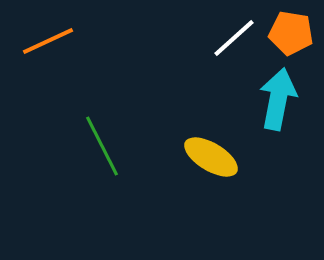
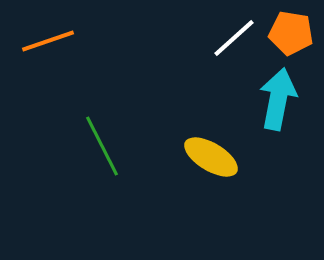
orange line: rotated 6 degrees clockwise
